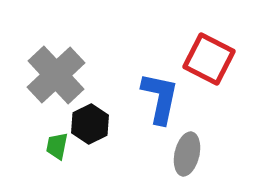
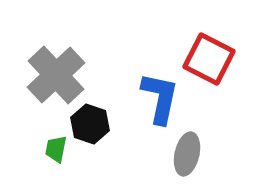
black hexagon: rotated 15 degrees counterclockwise
green trapezoid: moved 1 px left, 3 px down
